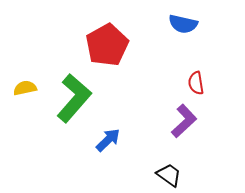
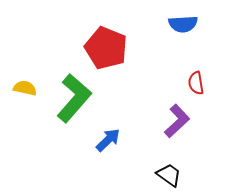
blue semicircle: rotated 16 degrees counterclockwise
red pentagon: moved 1 px left, 3 px down; rotated 21 degrees counterclockwise
yellow semicircle: rotated 25 degrees clockwise
purple L-shape: moved 7 px left
